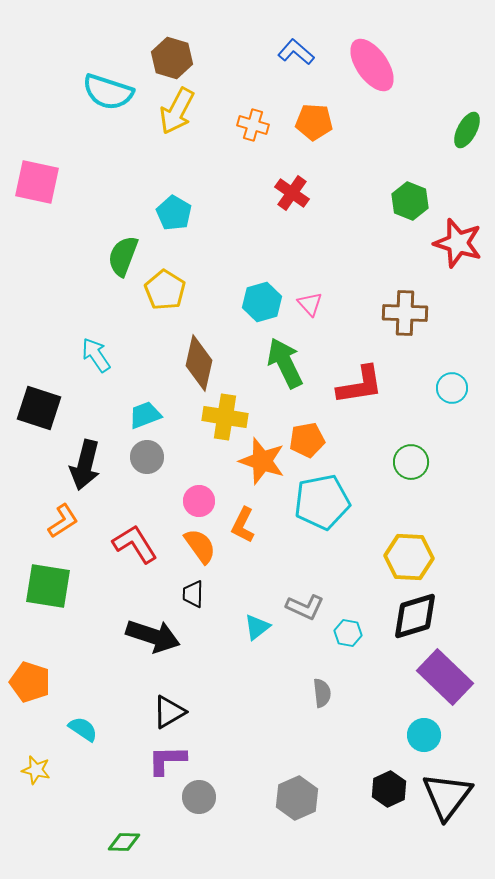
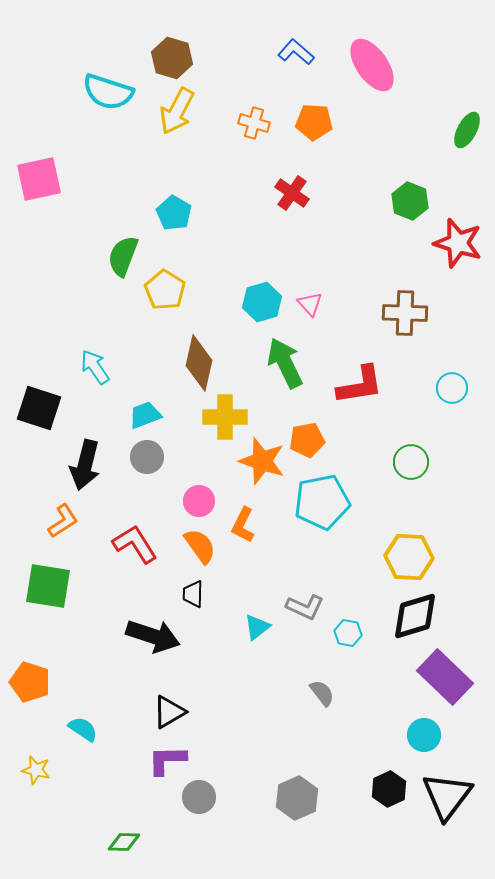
orange cross at (253, 125): moved 1 px right, 2 px up
pink square at (37, 182): moved 2 px right, 3 px up; rotated 24 degrees counterclockwise
cyan arrow at (96, 355): moved 1 px left, 12 px down
yellow cross at (225, 417): rotated 9 degrees counterclockwise
gray semicircle at (322, 693): rotated 32 degrees counterclockwise
